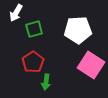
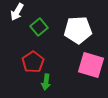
white arrow: moved 1 px right, 1 px up
green square: moved 5 px right, 2 px up; rotated 24 degrees counterclockwise
pink square: rotated 16 degrees counterclockwise
